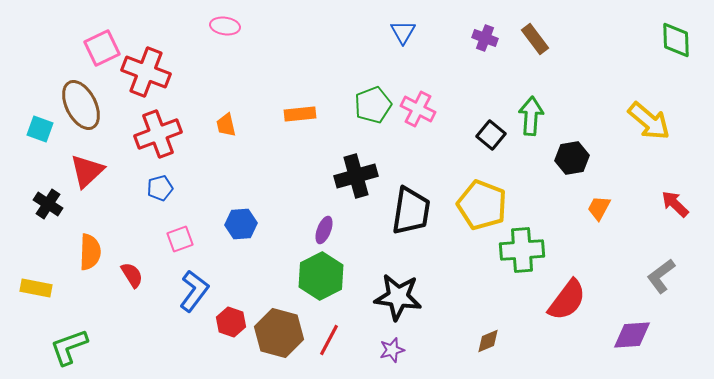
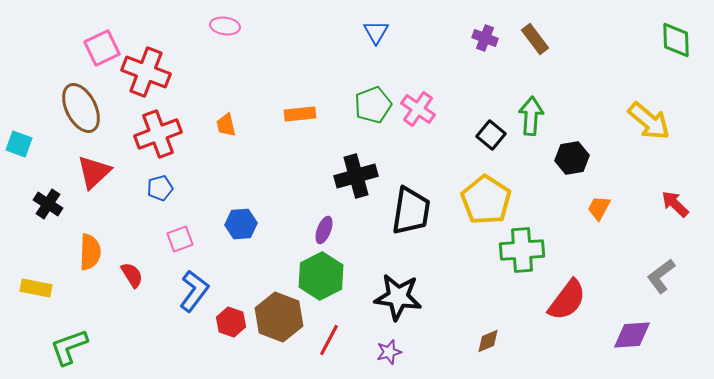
blue triangle at (403, 32): moved 27 px left
brown ellipse at (81, 105): moved 3 px down
pink cross at (418, 109): rotated 8 degrees clockwise
cyan square at (40, 129): moved 21 px left, 15 px down
red triangle at (87, 171): moved 7 px right, 1 px down
yellow pentagon at (482, 205): moved 4 px right, 5 px up; rotated 12 degrees clockwise
brown hexagon at (279, 333): moved 16 px up; rotated 6 degrees clockwise
purple star at (392, 350): moved 3 px left, 2 px down
